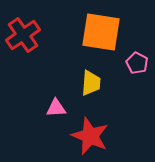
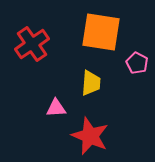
red cross: moved 9 px right, 9 px down
